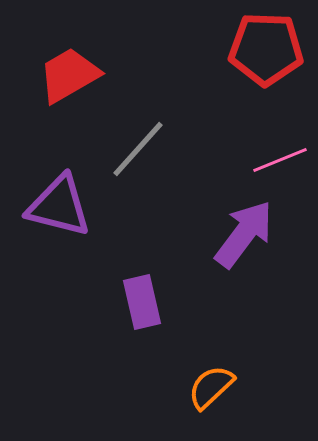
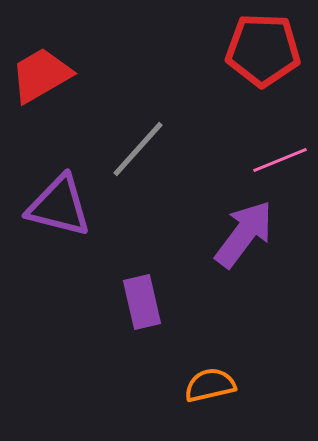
red pentagon: moved 3 px left, 1 px down
red trapezoid: moved 28 px left
orange semicircle: moved 1 px left, 2 px up; rotated 30 degrees clockwise
